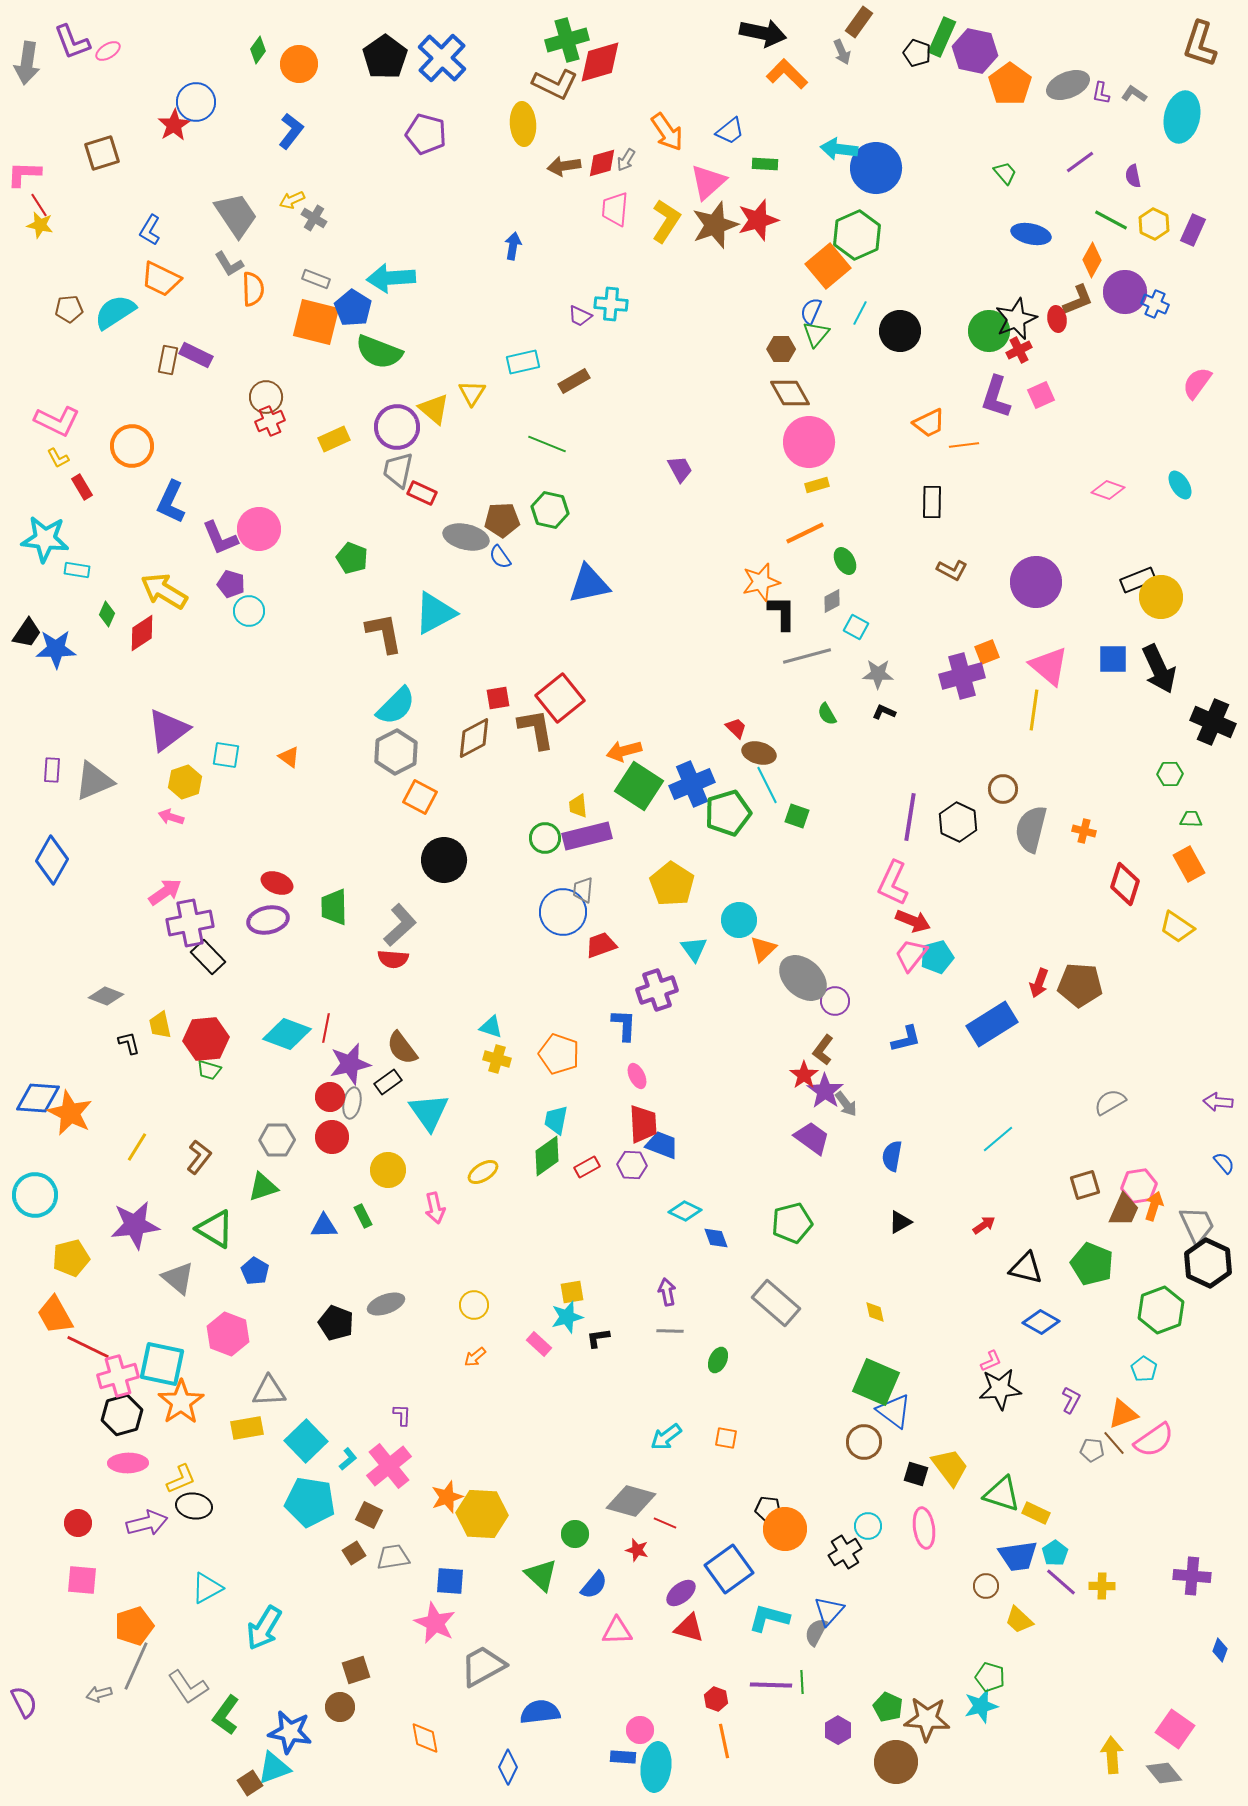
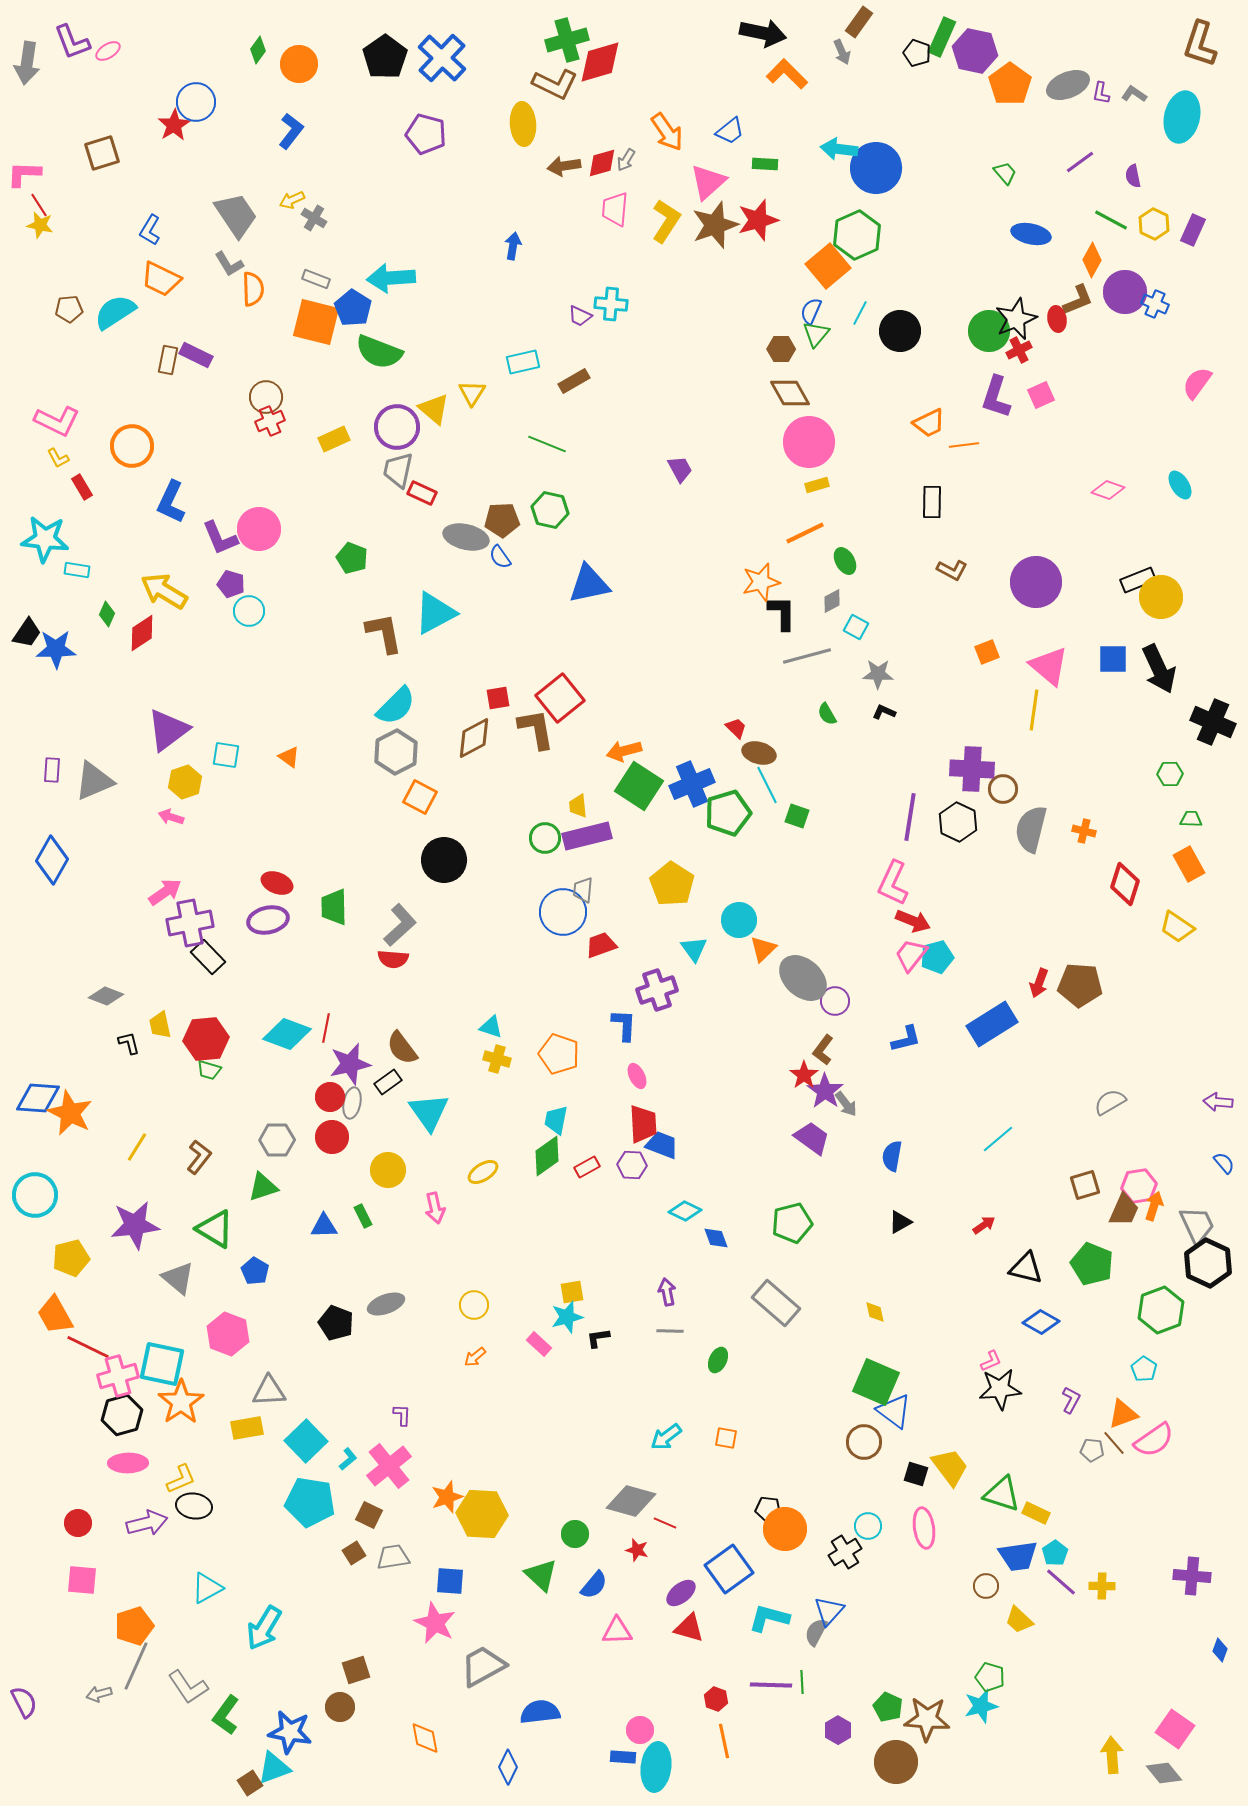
purple cross at (962, 676): moved 10 px right, 93 px down; rotated 18 degrees clockwise
